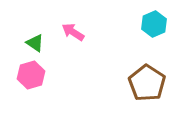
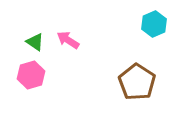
pink arrow: moved 5 px left, 8 px down
green triangle: moved 1 px up
brown pentagon: moved 10 px left, 1 px up
